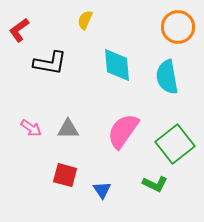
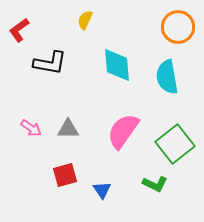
red square: rotated 30 degrees counterclockwise
